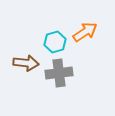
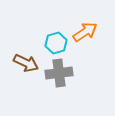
cyan hexagon: moved 1 px right, 1 px down
brown arrow: rotated 20 degrees clockwise
